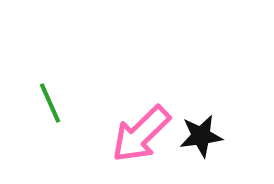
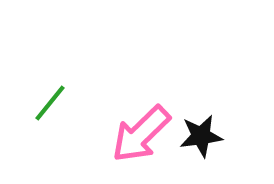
green line: rotated 63 degrees clockwise
